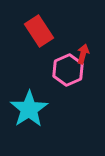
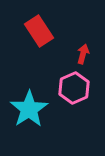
pink hexagon: moved 6 px right, 18 px down
